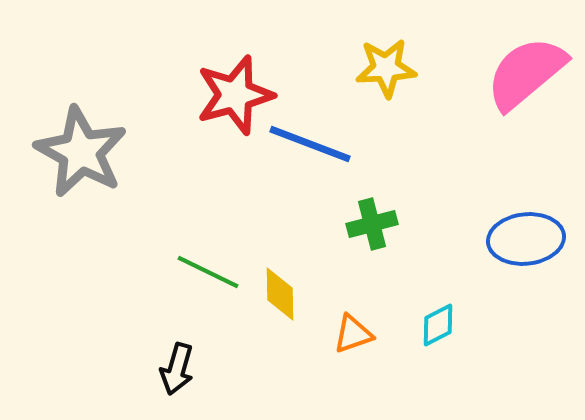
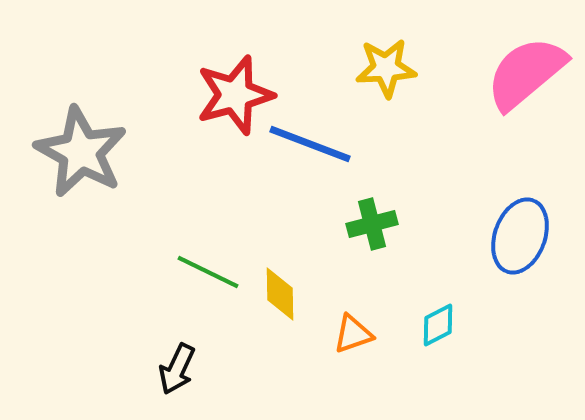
blue ellipse: moved 6 px left, 3 px up; rotated 64 degrees counterclockwise
black arrow: rotated 9 degrees clockwise
